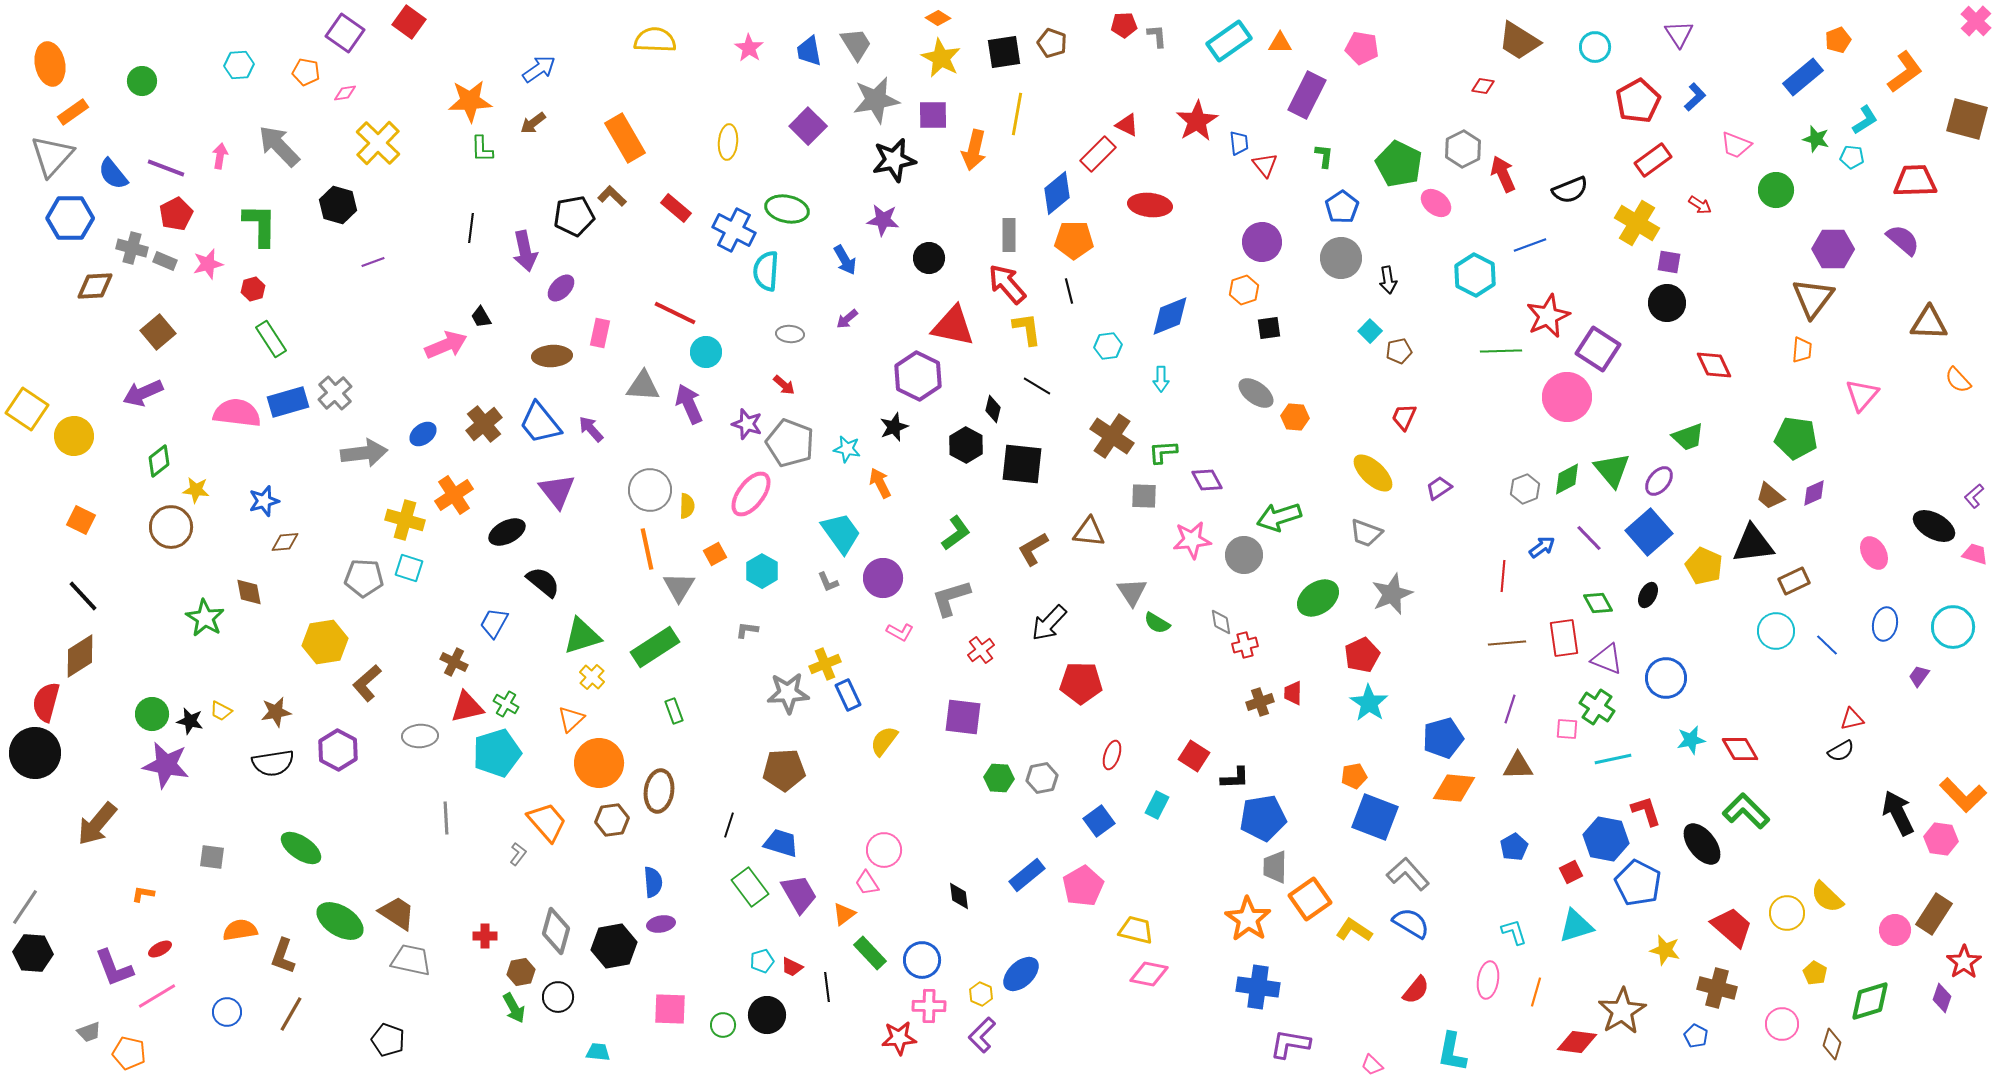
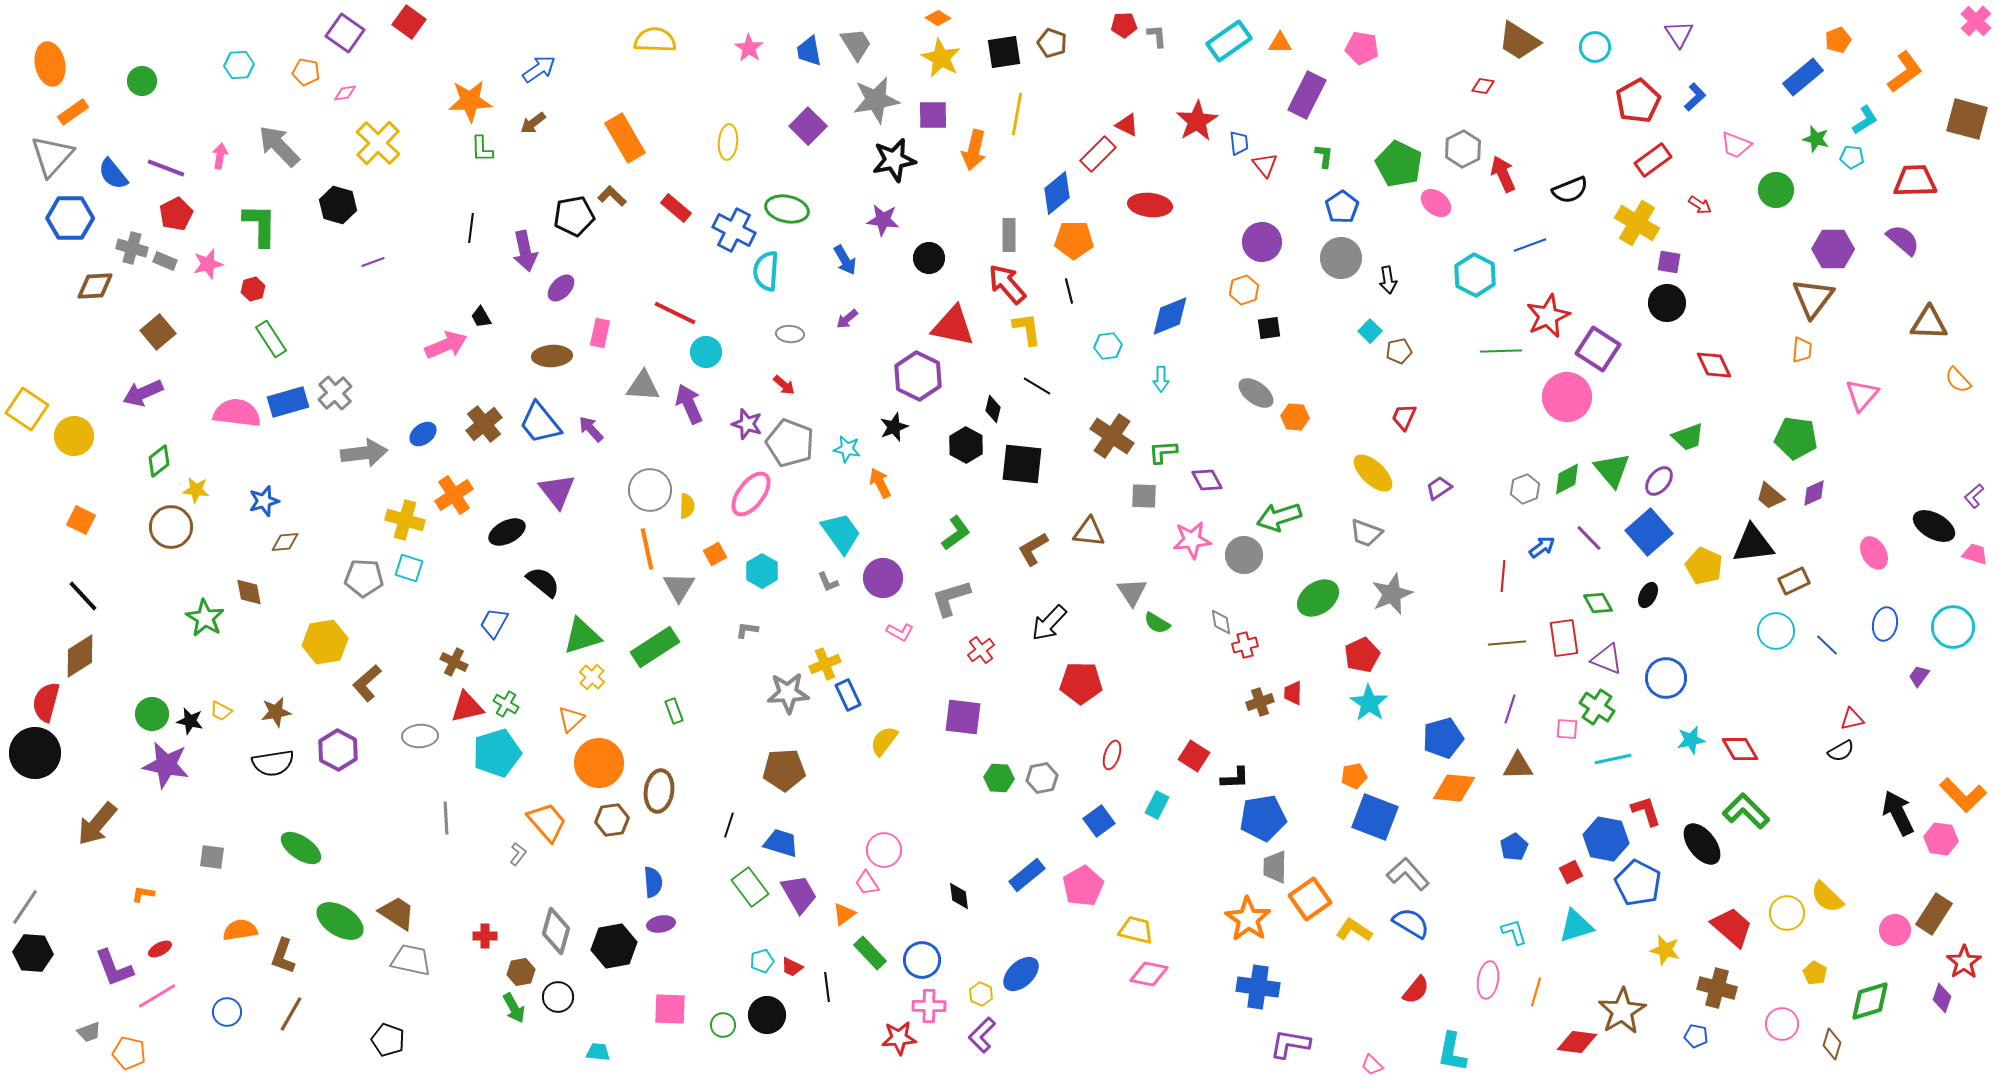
blue pentagon at (1696, 1036): rotated 15 degrees counterclockwise
